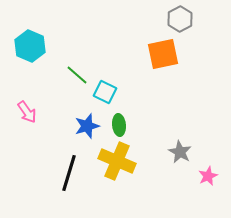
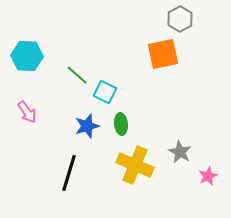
cyan hexagon: moved 3 px left, 10 px down; rotated 20 degrees counterclockwise
green ellipse: moved 2 px right, 1 px up
yellow cross: moved 18 px right, 4 px down
